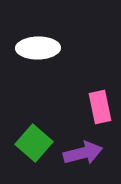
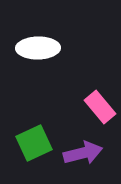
pink rectangle: rotated 28 degrees counterclockwise
green square: rotated 24 degrees clockwise
